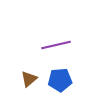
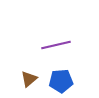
blue pentagon: moved 1 px right, 1 px down
